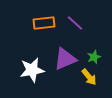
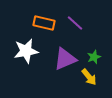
orange rectangle: rotated 20 degrees clockwise
white star: moved 6 px left, 19 px up
